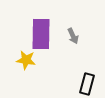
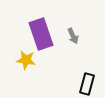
purple rectangle: rotated 20 degrees counterclockwise
